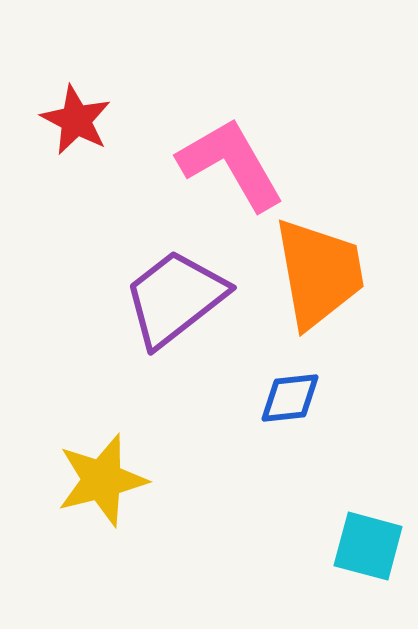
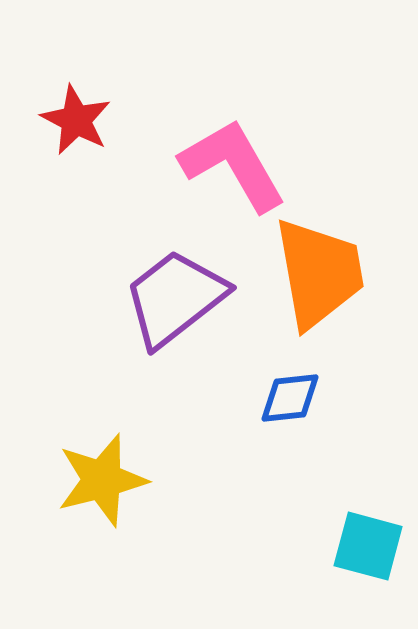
pink L-shape: moved 2 px right, 1 px down
